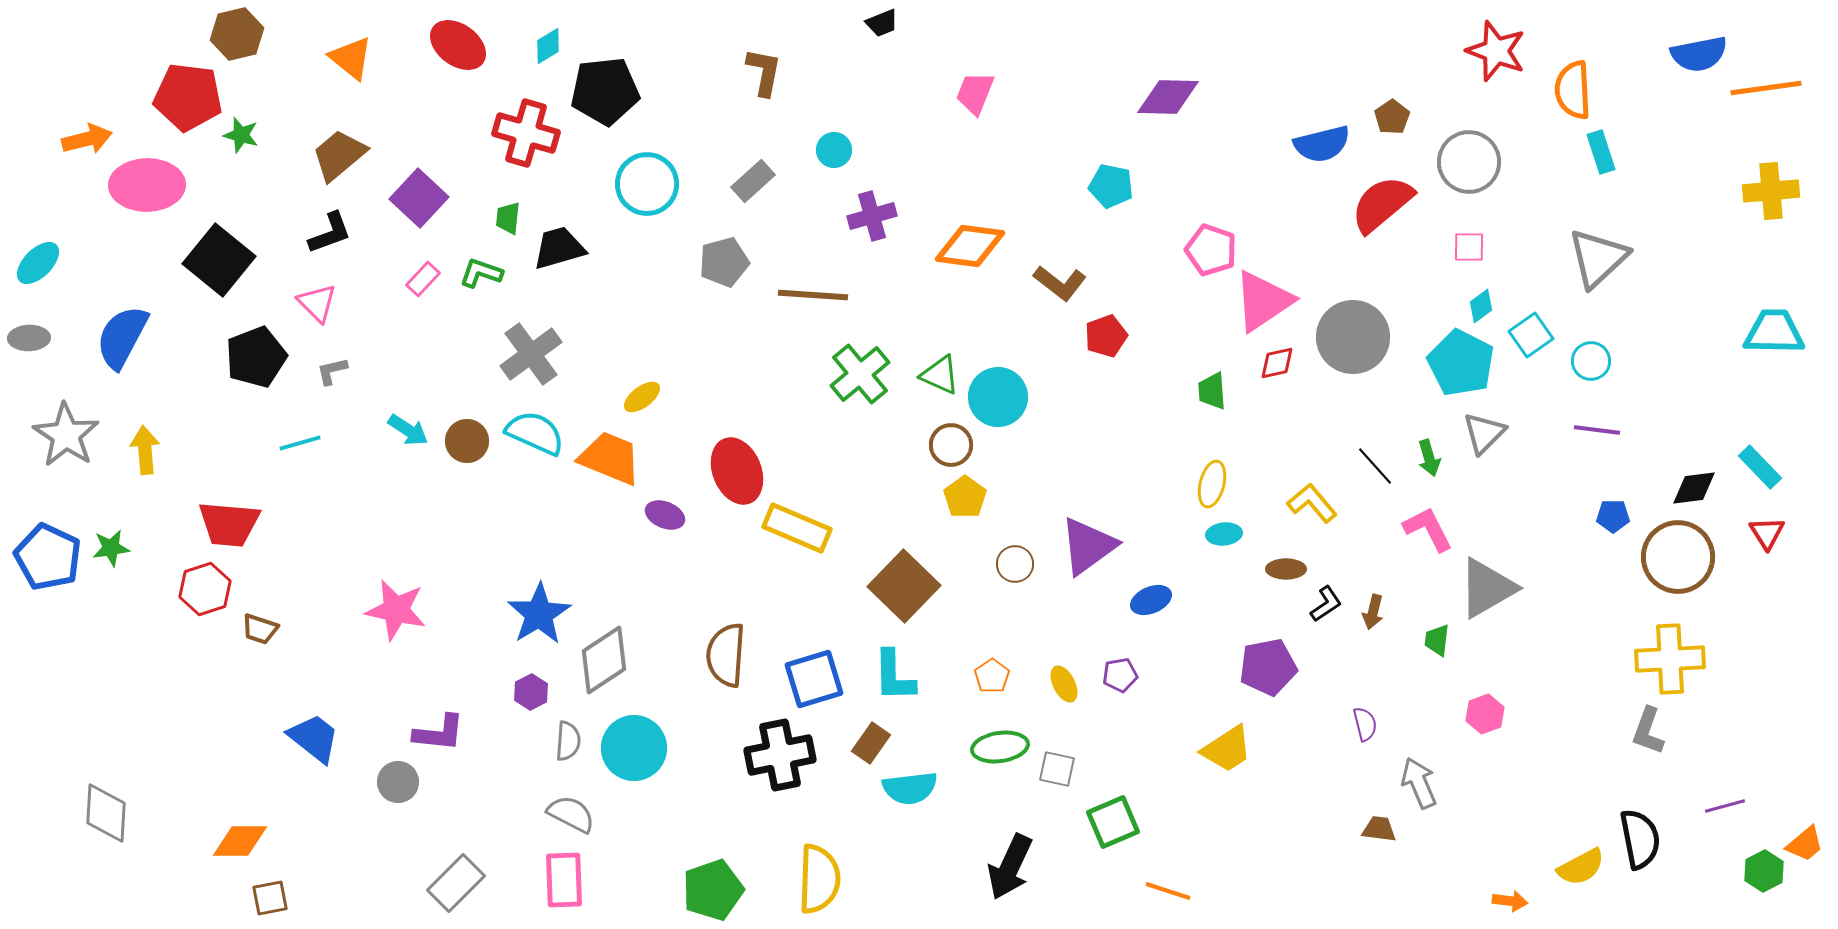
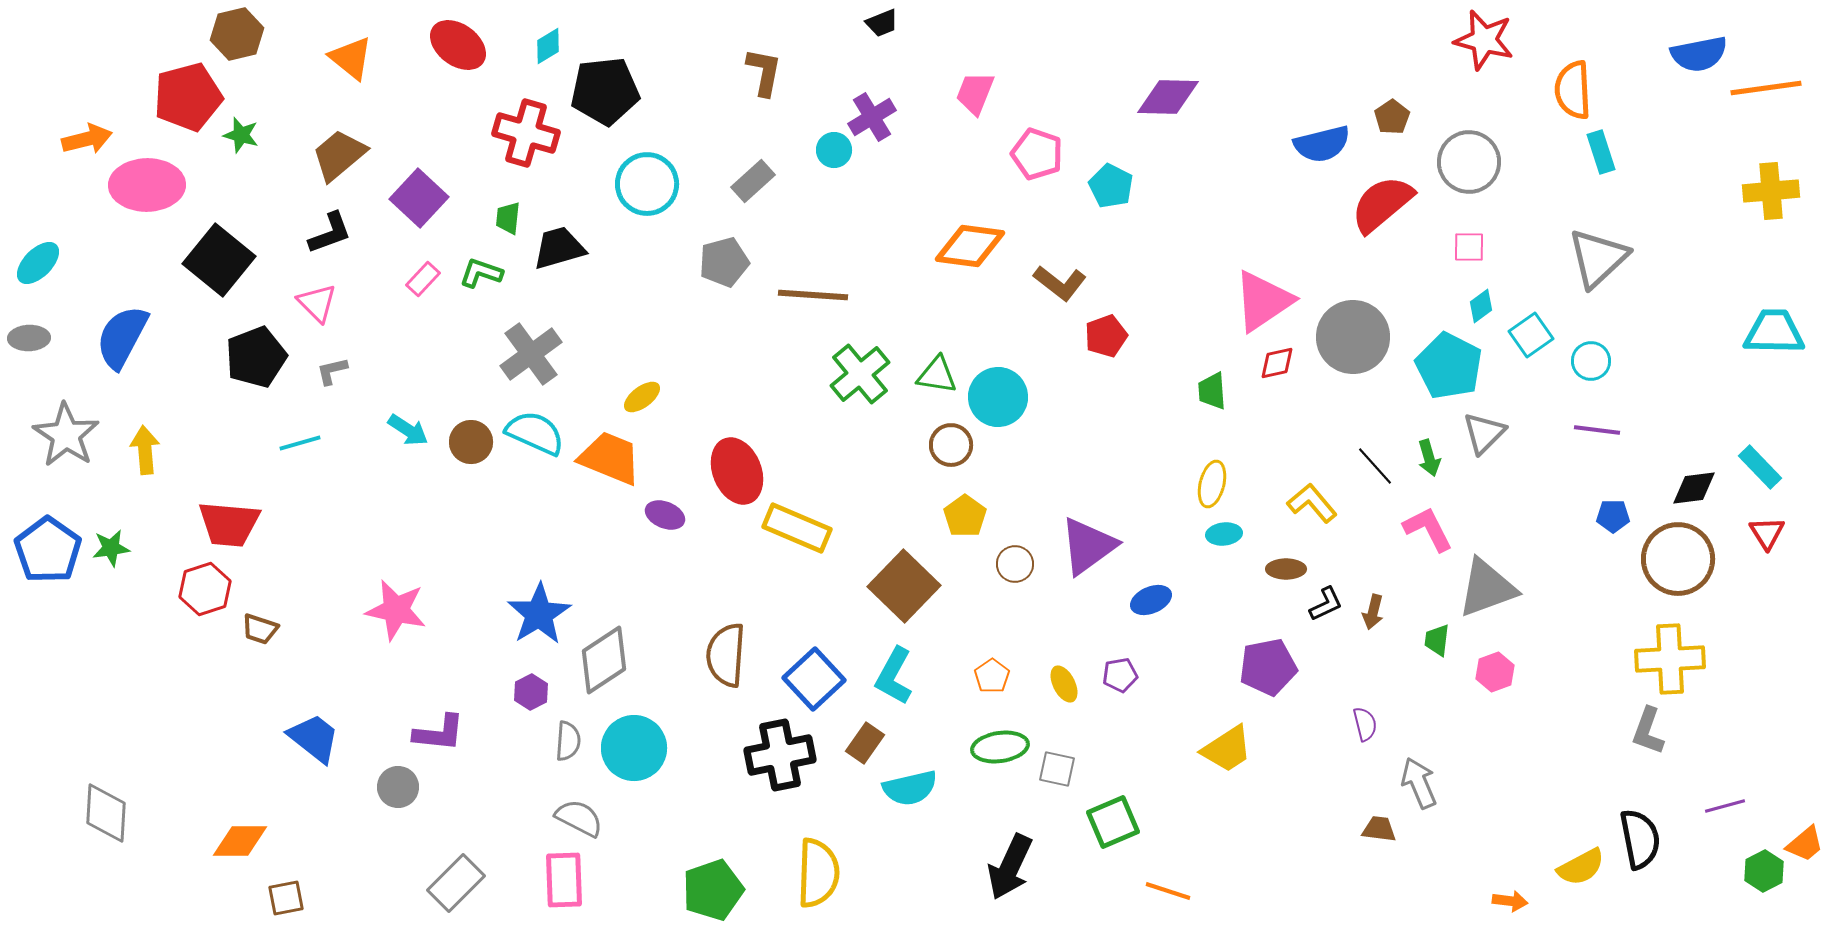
red star at (1496, 51): moved 12 px left, 11 px up; rotated 6 degrees counterclockwise
red pentagon at (188, 97): rotated 22 degrees counterclockwise
cyan pentagon at (1111, 186): rotated 15 degrees clockwise
purple cross at (872, 216): moved 99 px up; rotated 15 degrees counterclockwise
pink pentagon at (1211, 250): moved 174 px left, 96 px up
cyan pentagon at (1461, 363): moved 12 px left, 3 px down
green triangle at (940, 375): moved 3 px left; rotated 15 degrees counterclockwise
brown circle at (467, 441): moved 4 px right, 1 px down
yellow pentagon at (965, 497): moved 19 px down
blue pentagon at (48, 557): moved 7 px up; rotated 10 degrees clockwise
brown circle at (1678, 557): moved 2 px down
gray triangle at (1487, 588): rotated 10 degrees clockwise
black L-shape at (1326, 604): rotated 9 degrees clockwise
cyan L-shape at (894, 676): rotated 30 degrees clockwise
blue square at (814, 679): rotated 26 degrees counterclockwise
pink hexagon at (1485, 714): moved 10 px right, 42 px up
brown rectangle at (871, 743): moved 6 px left
gray circle at (398, 782): moved 5 px down
cyan semicircle at (910, 788): rotated 6 degrees counterclockwise
gray semicircle at (571, 814): moved 8 px right, 4 px down
yellow semicircle at (819, 879): moved 1 px left, 6 px up
brown square at (270, 898): moved 16 px right
